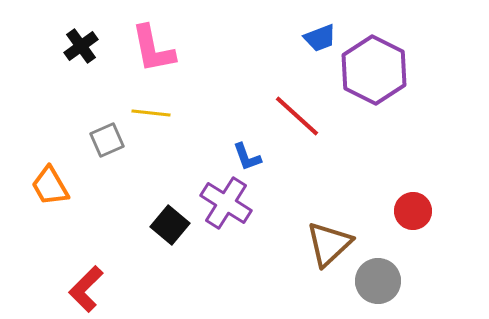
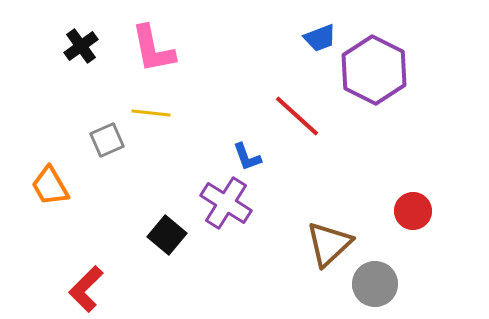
black square: moved 3 px left, 10 px down
gray circle: moved 3 px left, 3 px down
